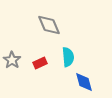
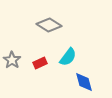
gray diamond: rotated 35 degrees counterclockwise
cyan semicircle: rotated 42 degrees clockwise
